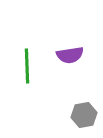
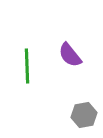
purple semicircle: rotated 60 degrees clockwise
